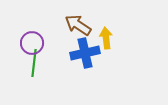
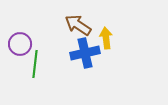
purple circle: moved 12 px left, 1 px down
green line: moved 1 px right, 1 px down
